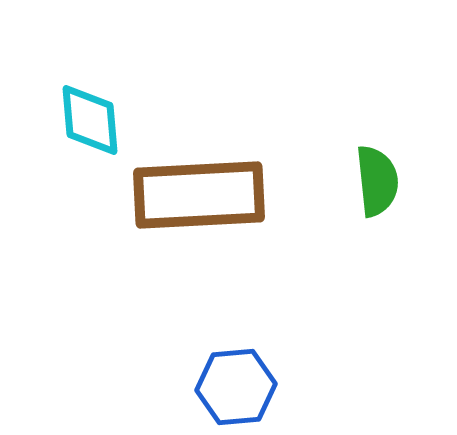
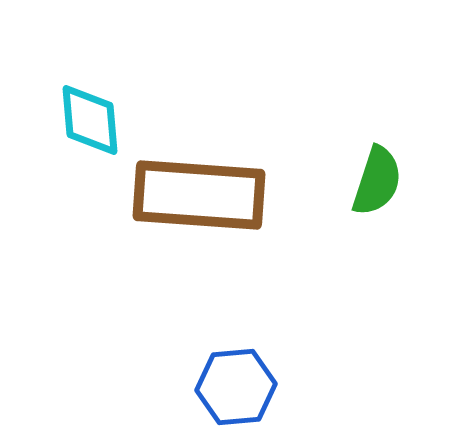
green semicircle: rotated 24 degrees clockwise
brown rectangle: rotated 7 degrees clockwise
